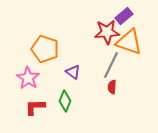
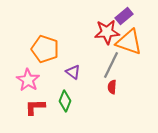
pink star: moved 2 px down
